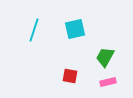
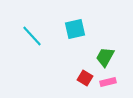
cyan line: moved 2 px left, 6 px down; rotated 60 degrees counterclockwise
red square: moved 15 px right, 2 px down; rotated 21 degrees clockwise
